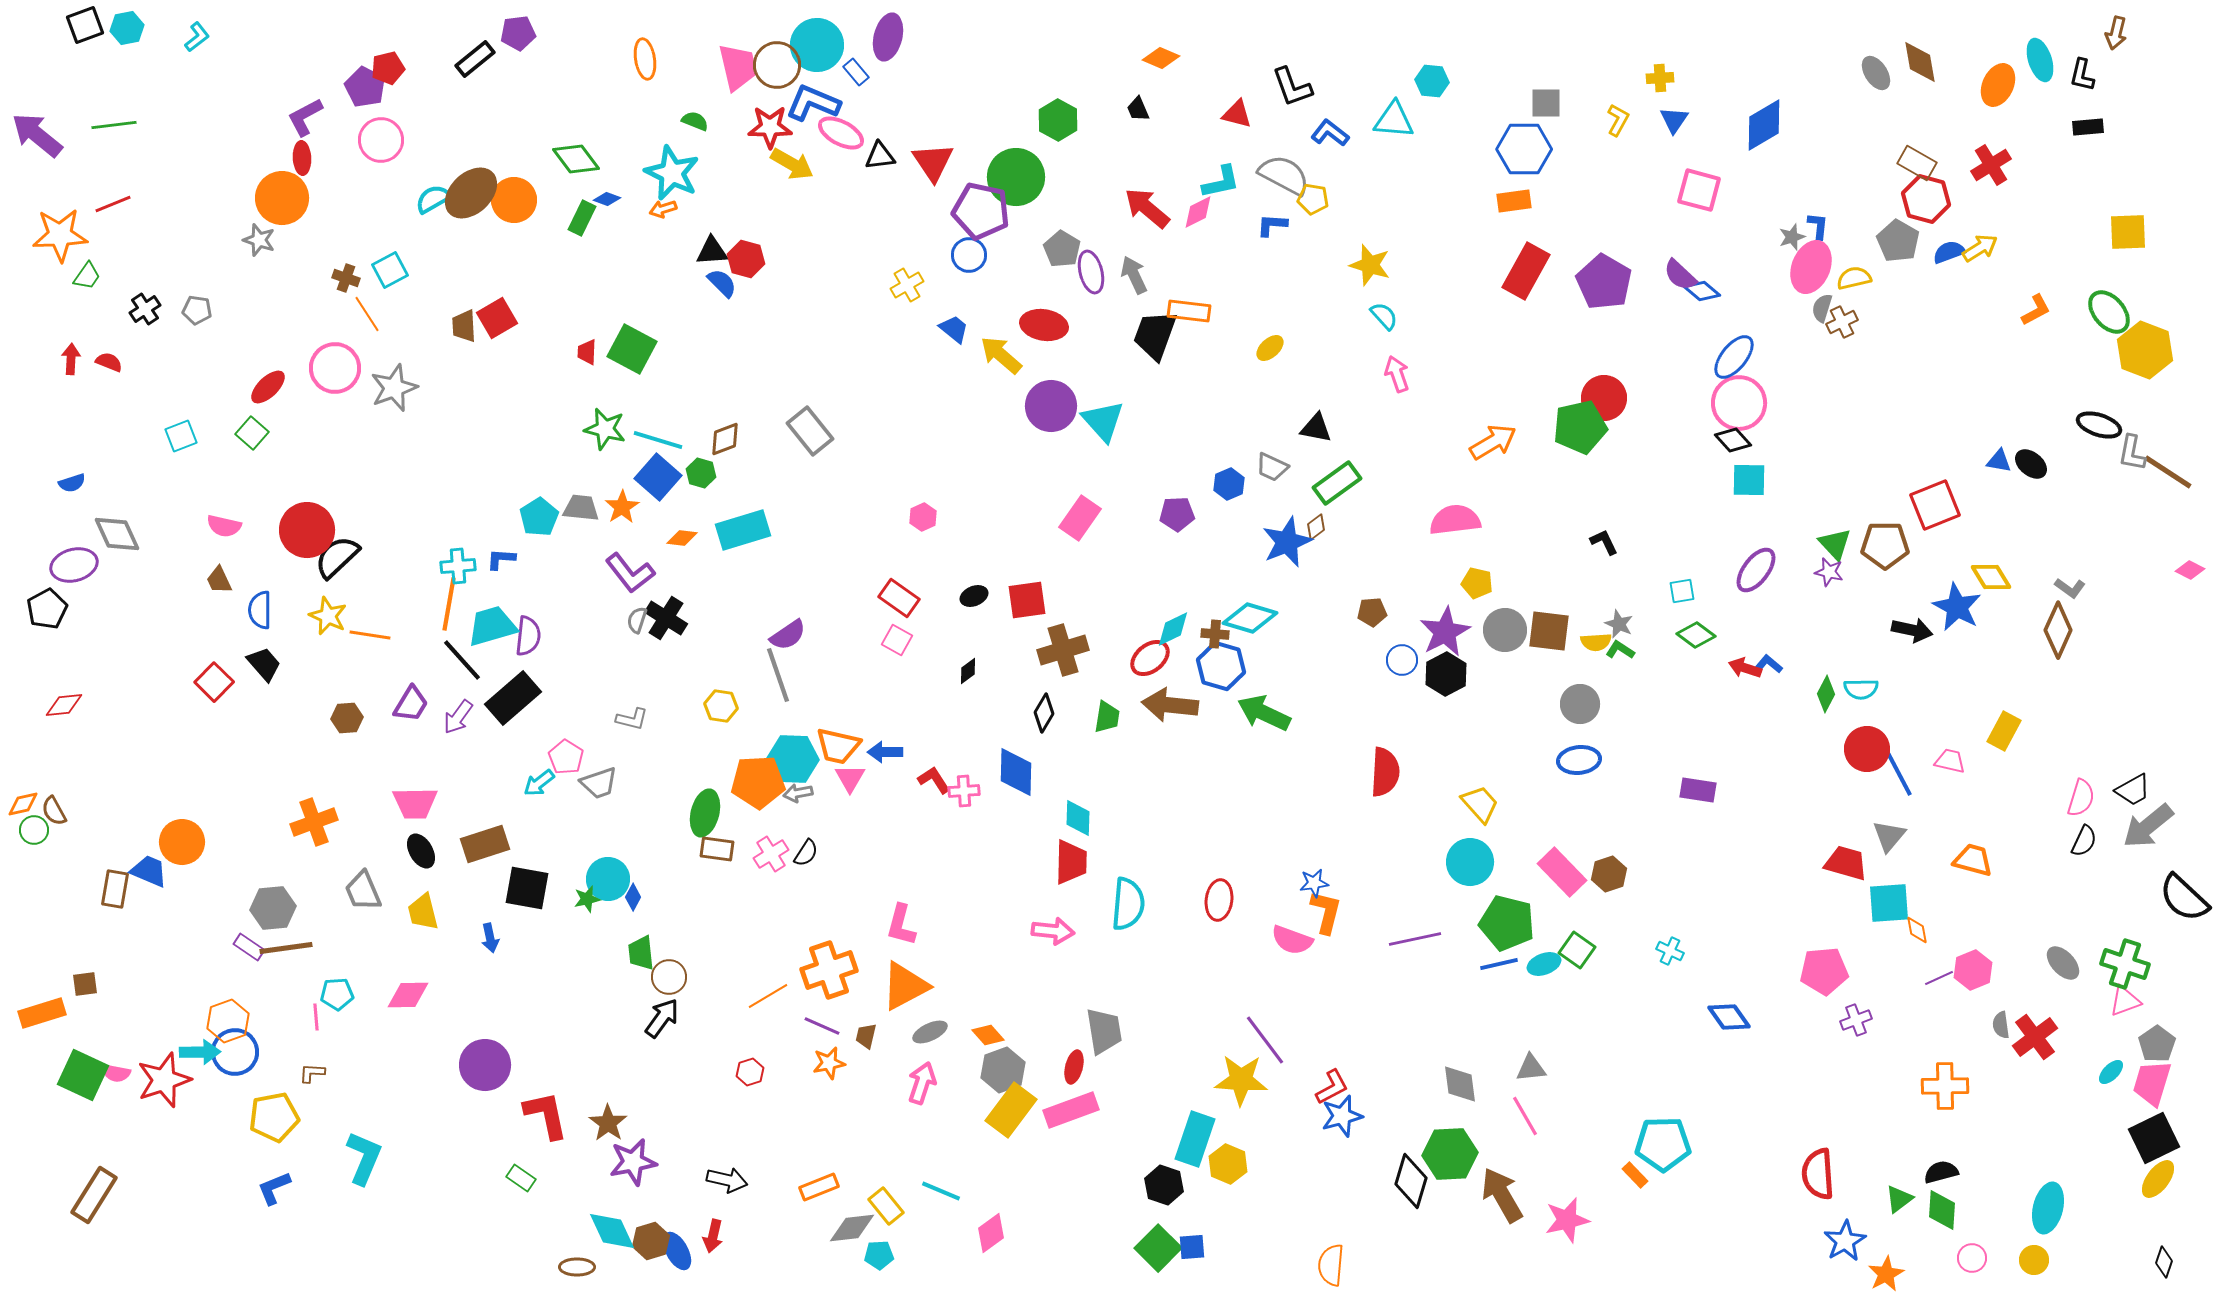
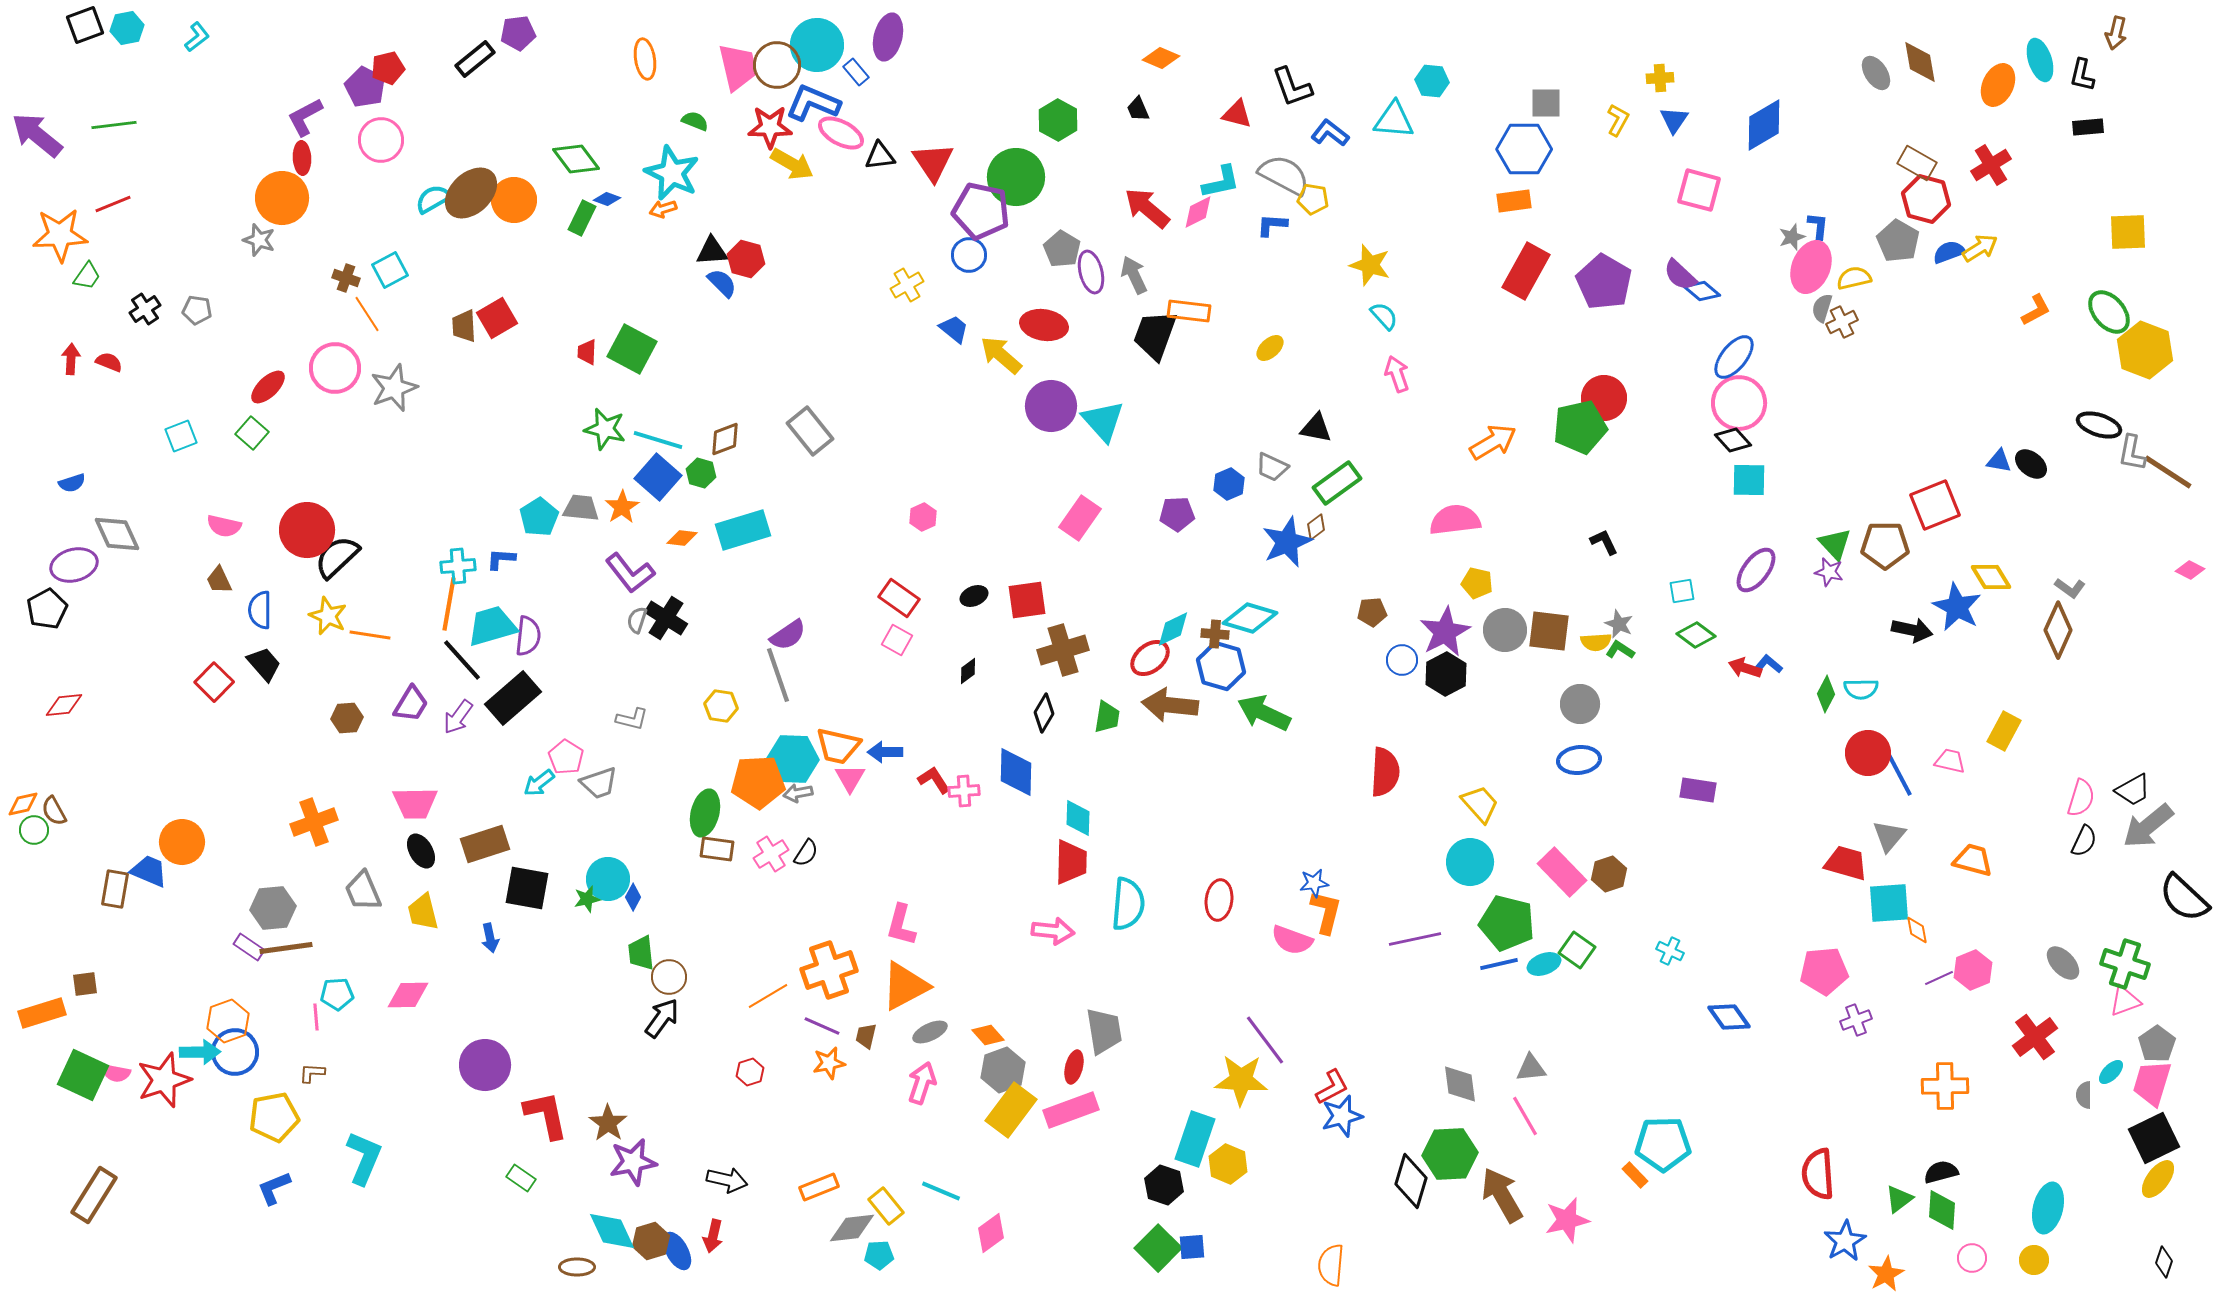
red circle at (1867, 749): moved 1 px right, 4 px down
gray semicircle at (2001, 1025): moved 83 px right, 70 px down; rotated 8 degrees clockwise
